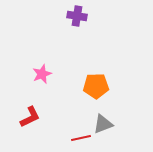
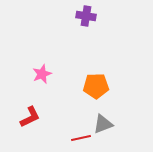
purple cross: moved 9 px right
